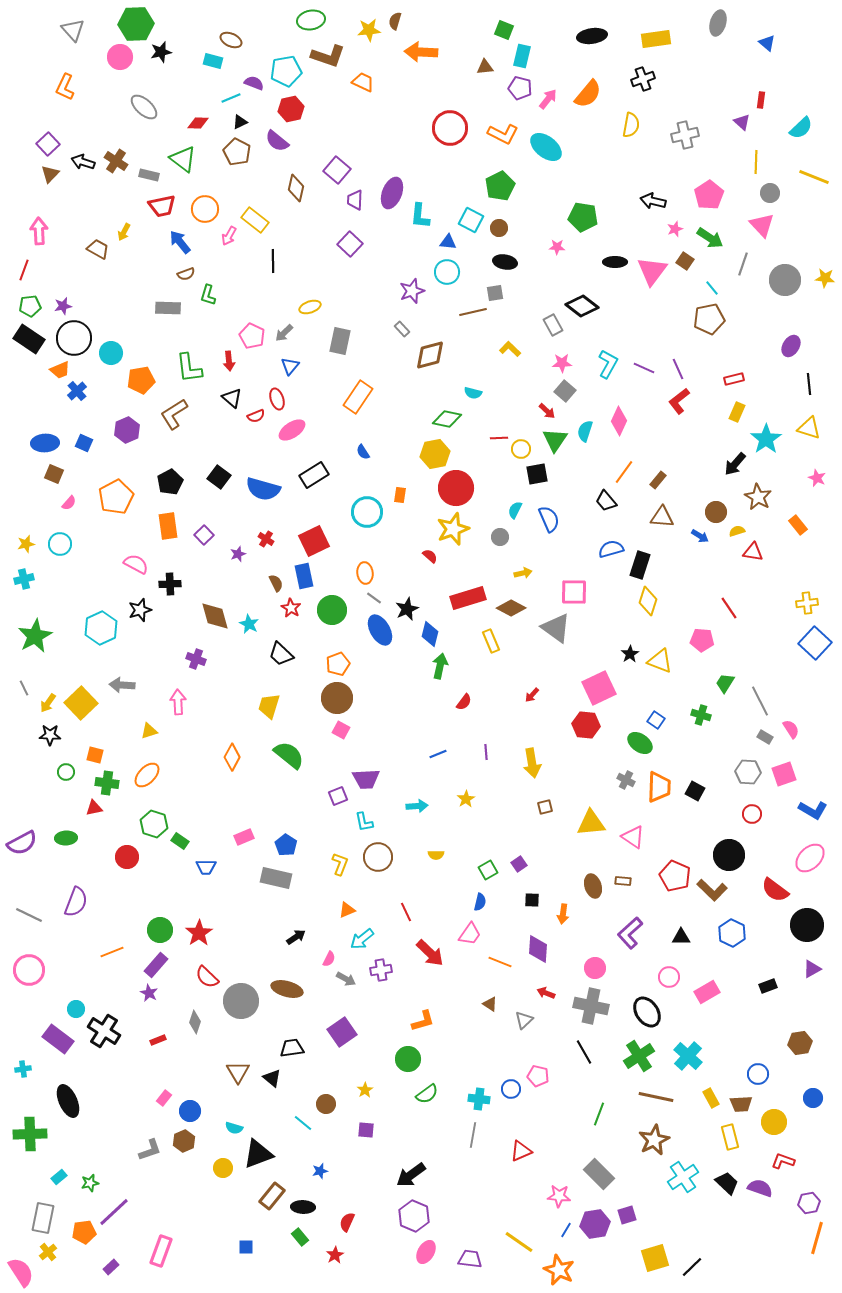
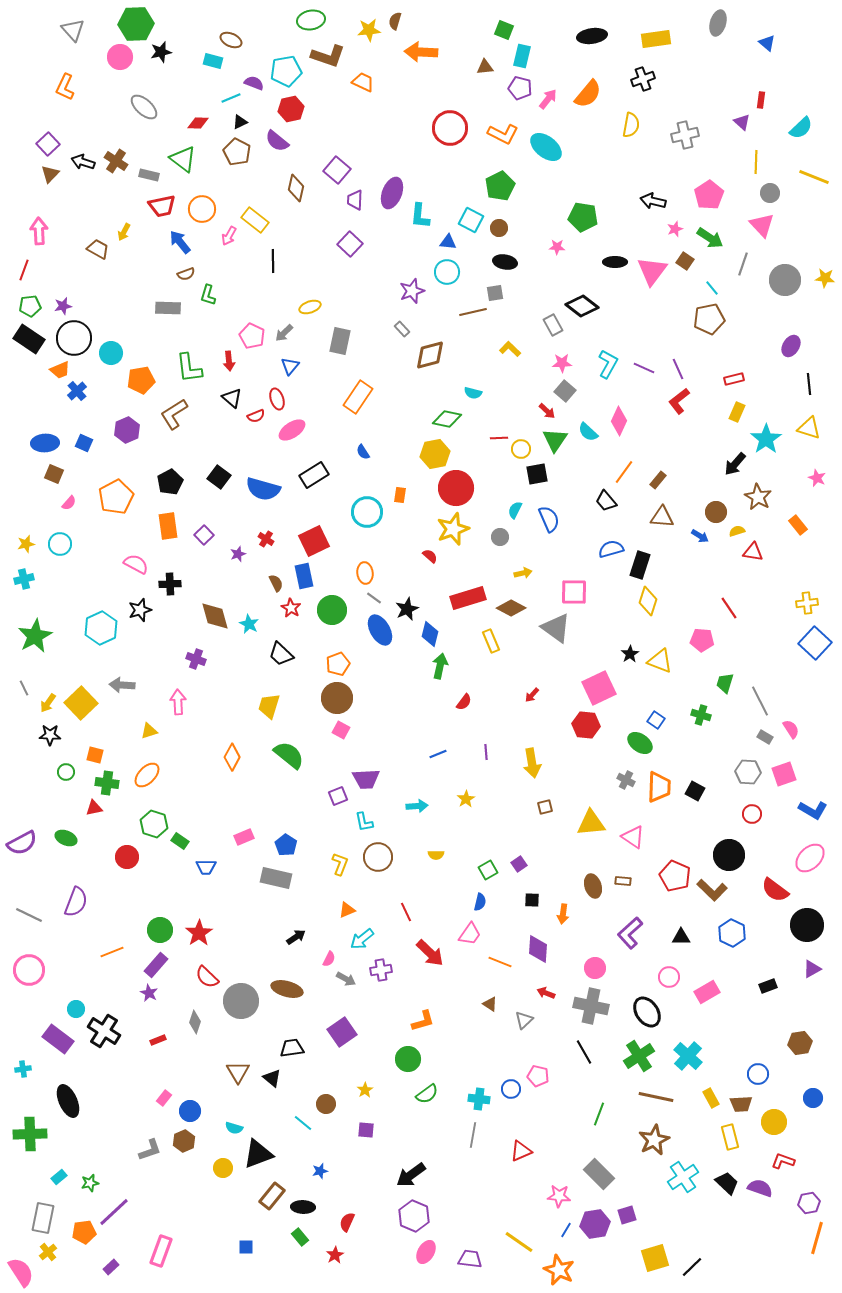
orange circle at (205, 209): moved 3 px left
cyan semicircle at (585, 431): moved 3 px right, 1 px down; rotated 65 degrees counterclockwise
green trapezoid at (725, 683): rotated 15 degrees counterclockwise
green ellipse at (66, 838): rotated 25 degrees clockwise
